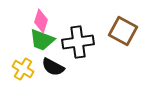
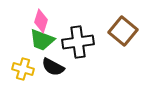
brown square: rotated 12 degrees clockwise
yellow cross: rotated 15 degrees counterclockwise
